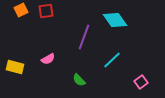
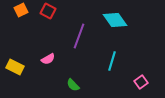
red square: moved 2 px right; rotated 35 degrees clockwise
purple line: moved 5 px left, 1 px up
cyan line: moved 1 px down; rotated 30 degrees counterclockwise
yellow rectangle: rotated 12 degrees clockwise
green semicircle: moved 6 px left, 5 px down
